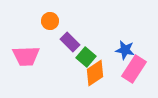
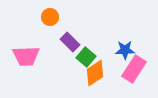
orange circle: moved 4 px up
blue star: rotated 12 degrees counterclockwise
